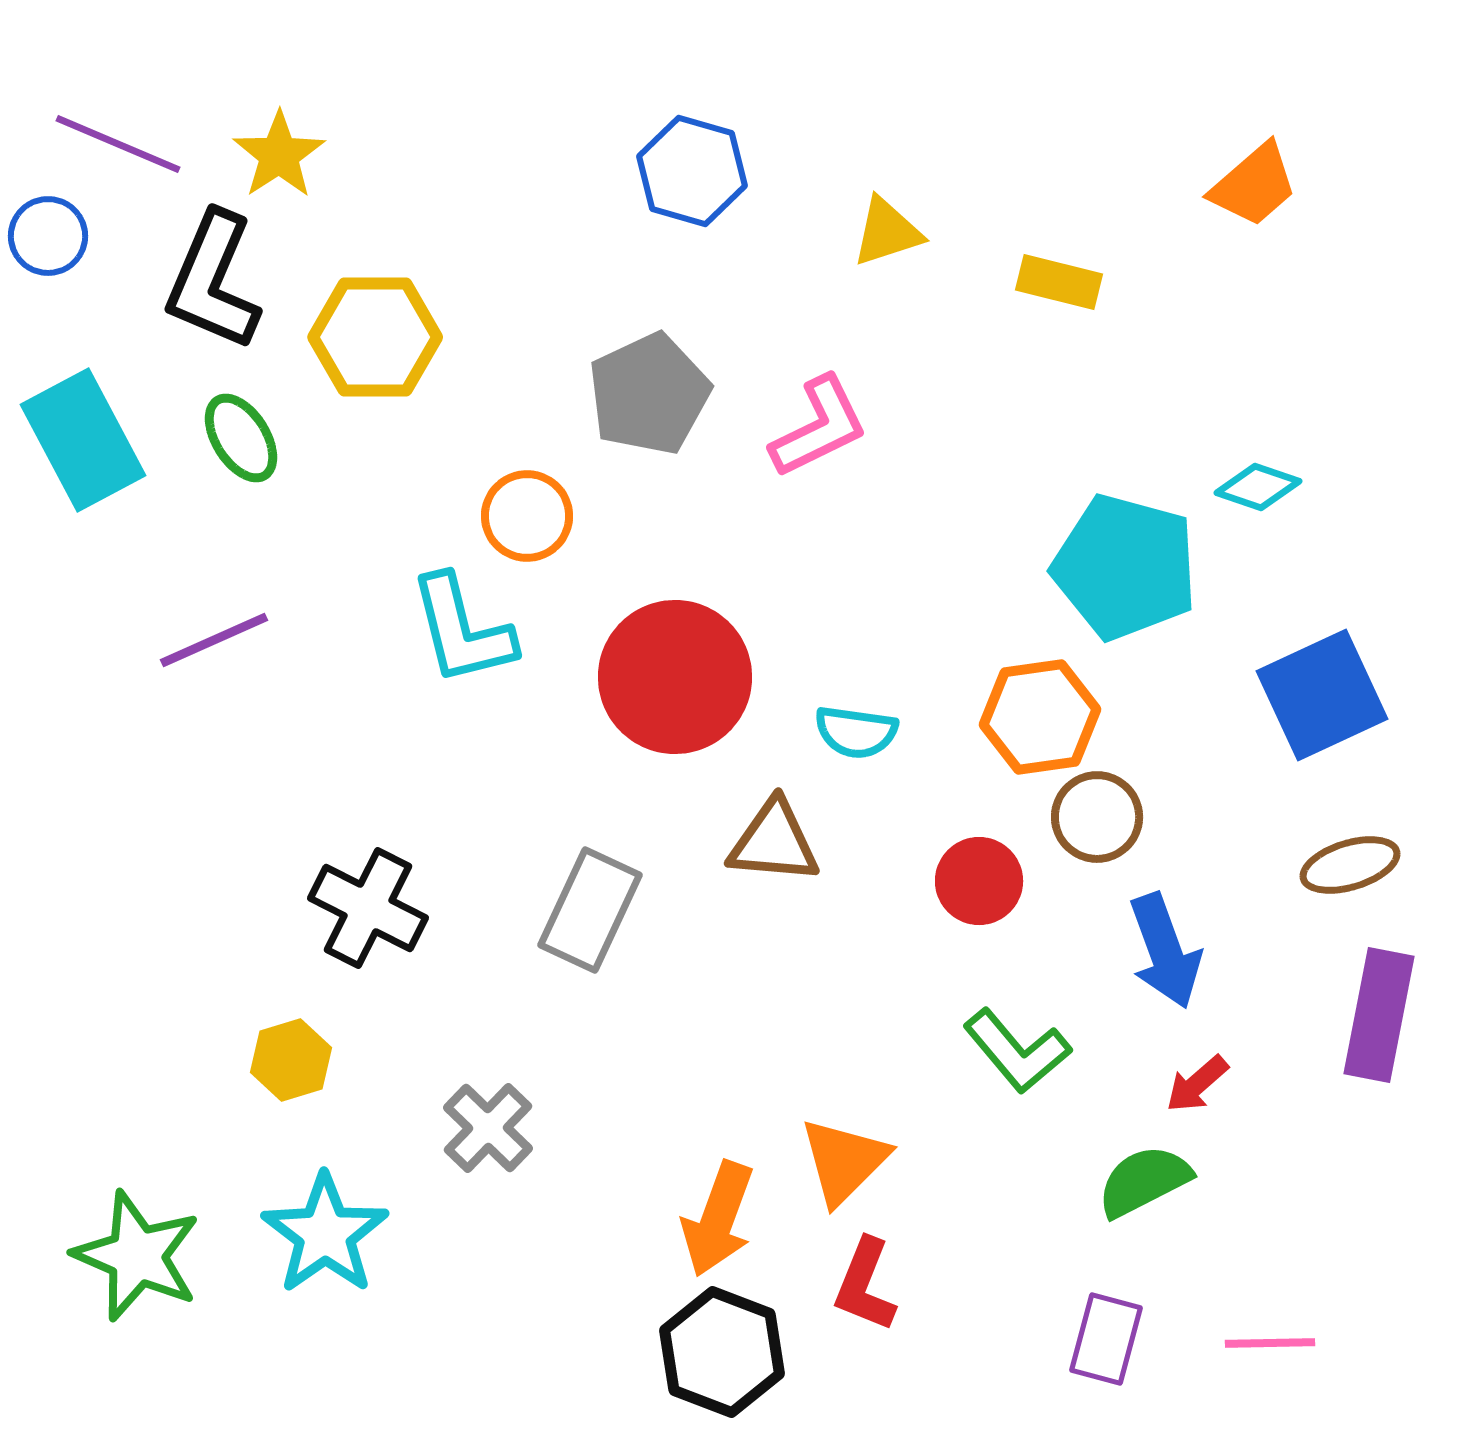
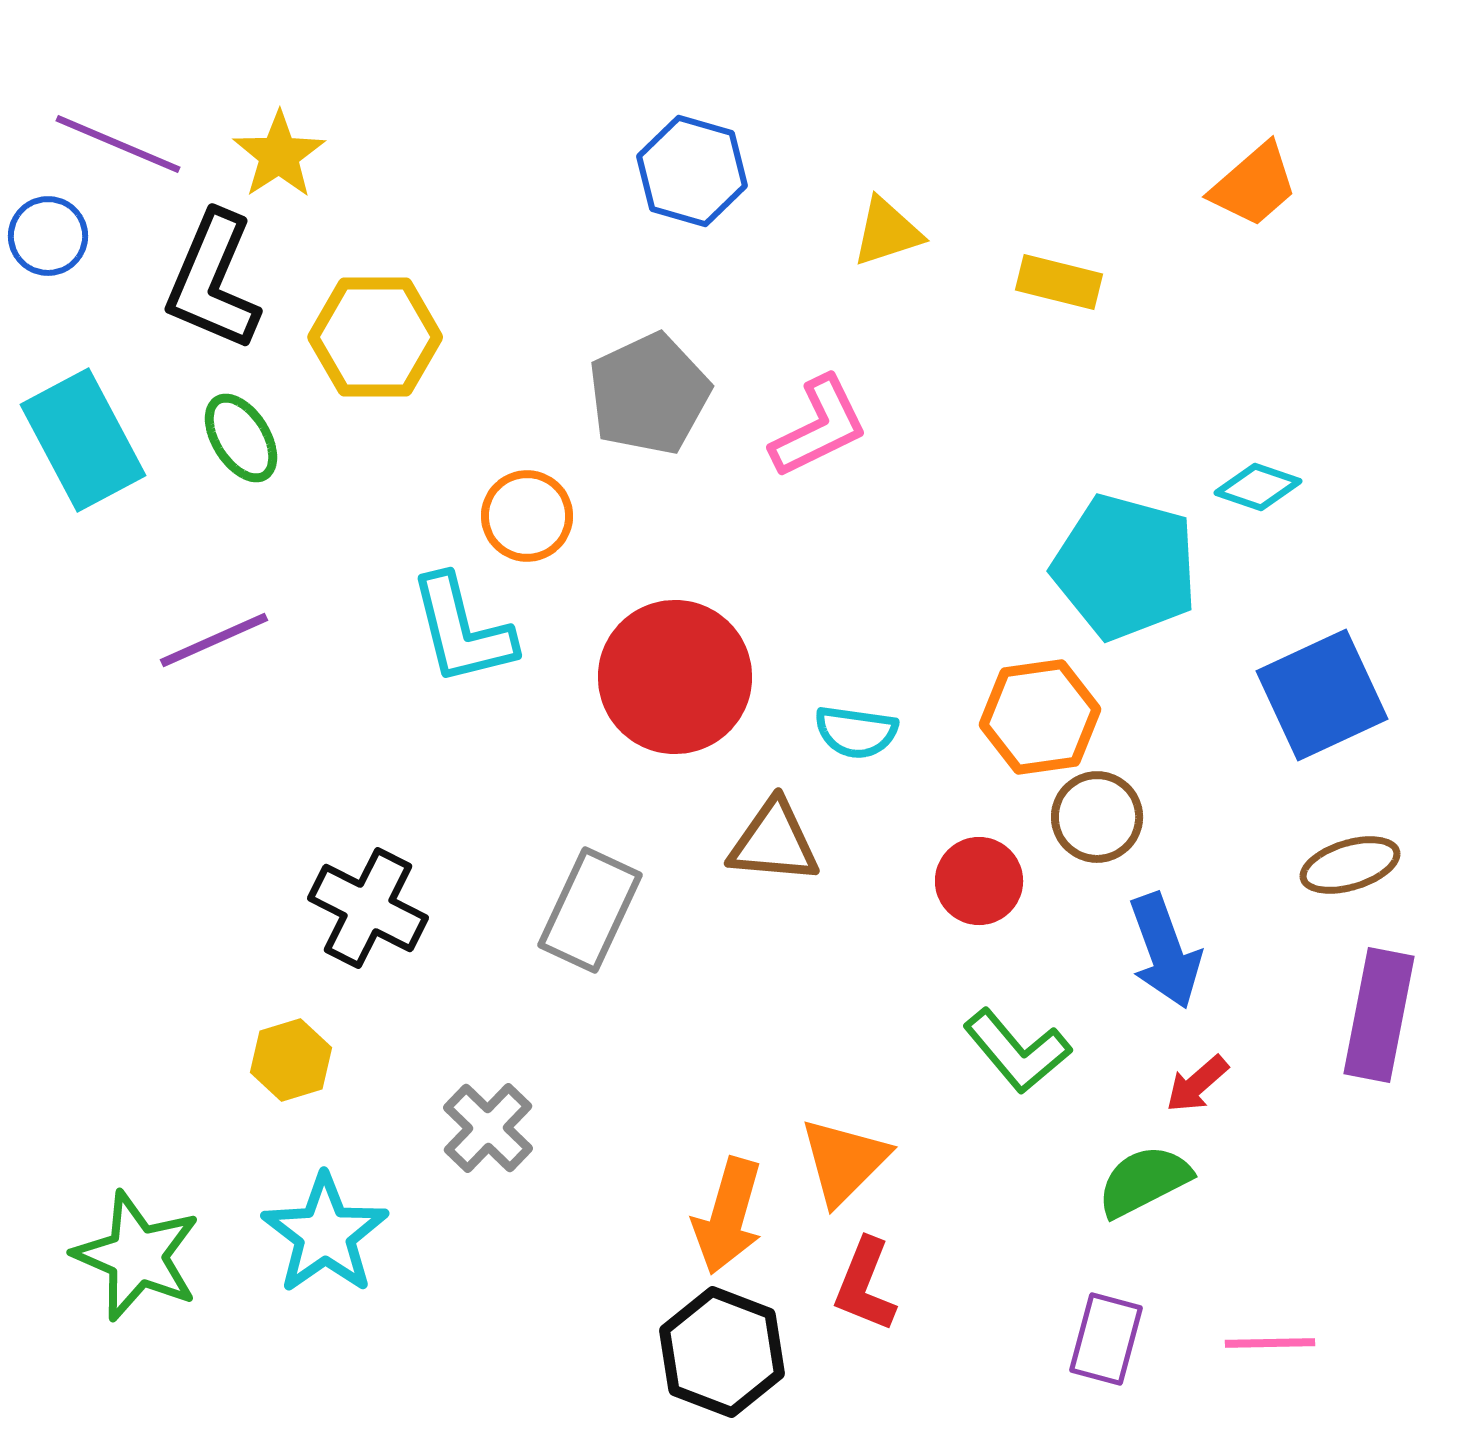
orange arrow at (718, 1219): moved 10 px right, 3 px up; rotated 4 degrees counterclockwise
